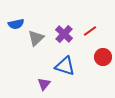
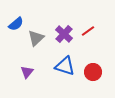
blue semicircle: rotated 28 degrees counterclockwise
red line: moved 2 px left
red circle: moved 10 px left, 15 px down
purple triangle: moved 17 px left, 12 px up
